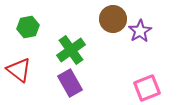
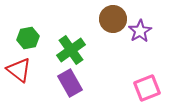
green hexagon: moved 11 px down
